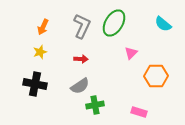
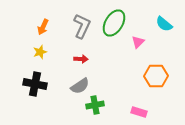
cyan semicircle: moved 1 px right
pink triangle: moved 7 px right, 11 px up
